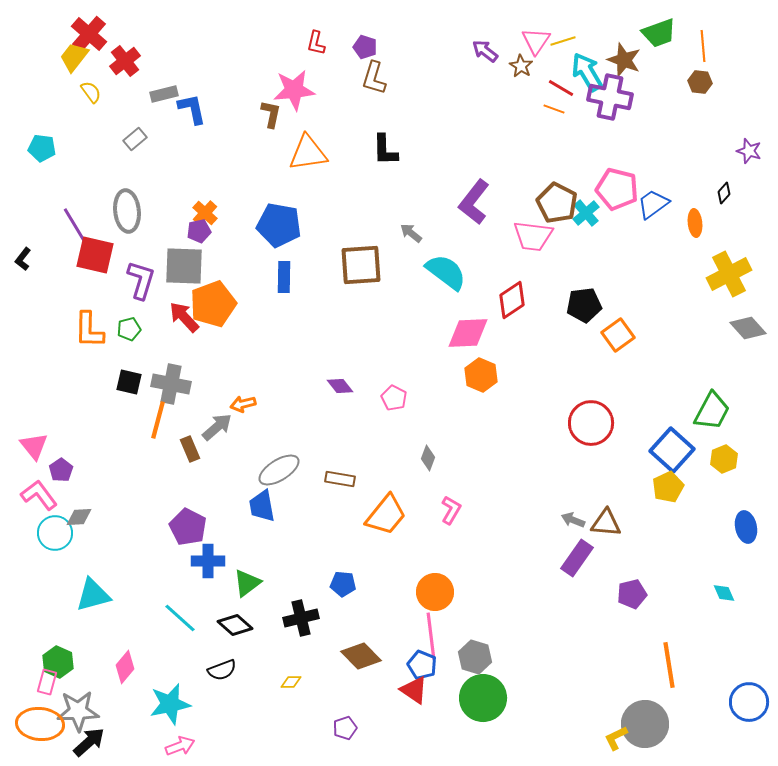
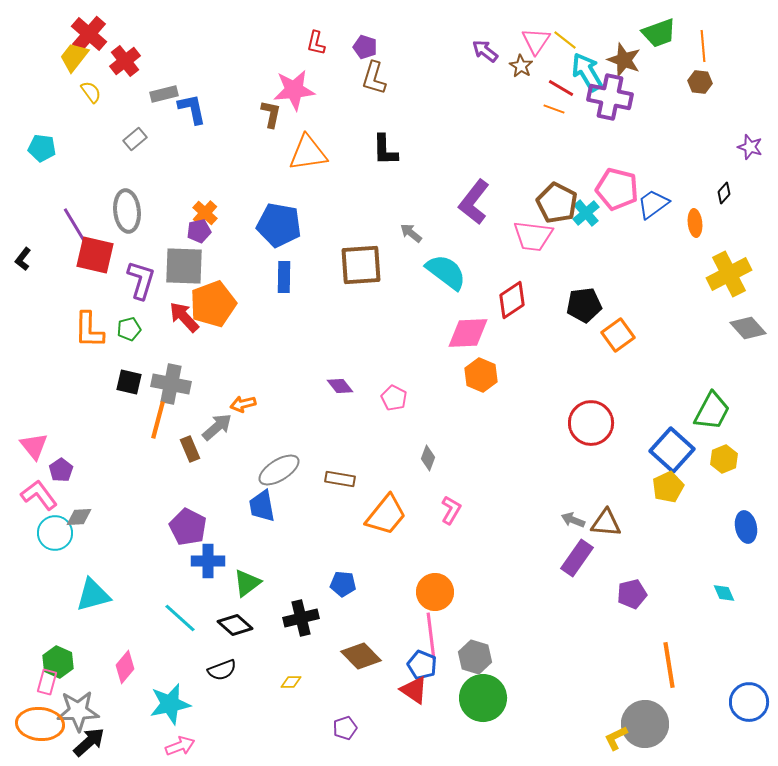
yellow line at (563, 41): moved 2 px right, 1 px up; rotated 55 degrees clockwise
purple star at (749, 151): moved 1 px right, 4 px up
